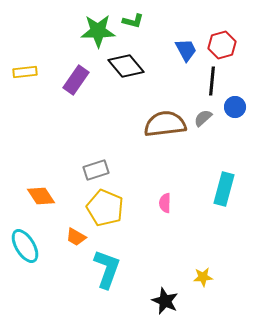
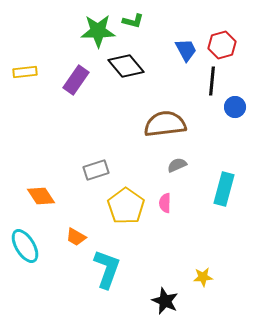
gray semicircle: moved 26 px left, 47 px down; rotated 18 degrees clockwise
yellow pentagon: moved 21 px right, 2 px up; rotated 12 degrees clockwise
